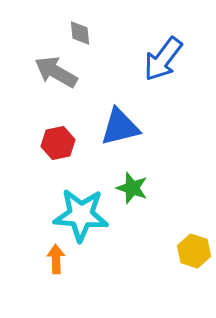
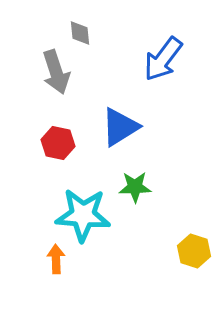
gray arrow: rotated 138 degrees counterclockwise
blue triangle: rotated 18 degrees counterclockwise
red hexagon: rotated 24 degrees clockwise
green star: moved 3 px right, 1 px up; rotated 20 degrees counterclockwise
cyan star: moved 2 px right
